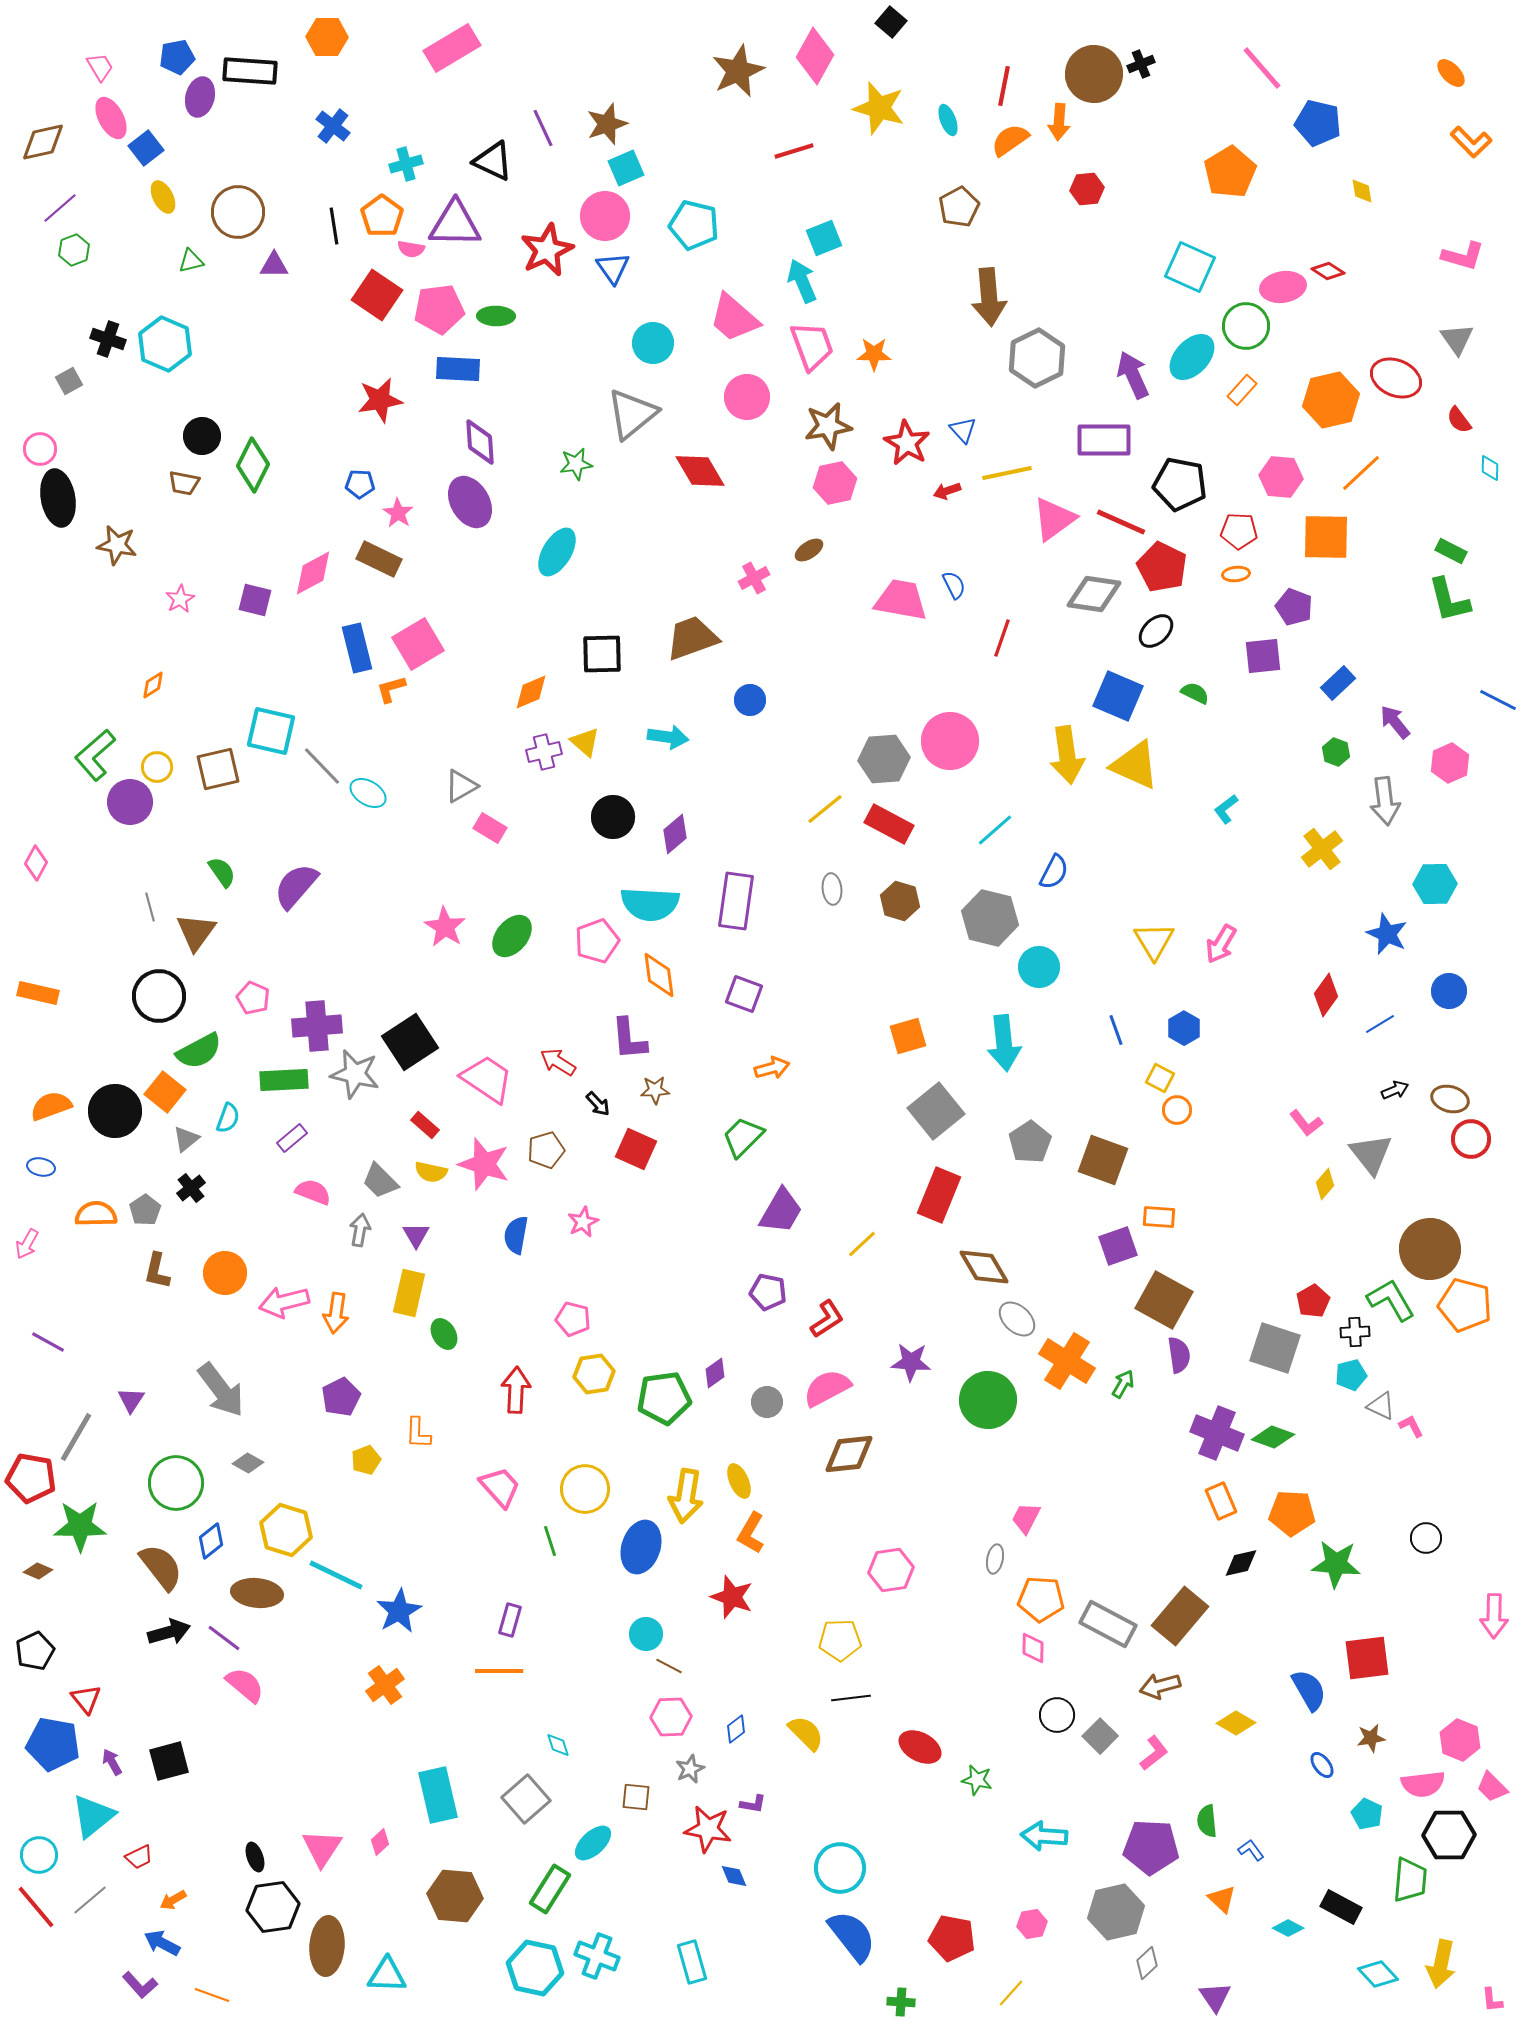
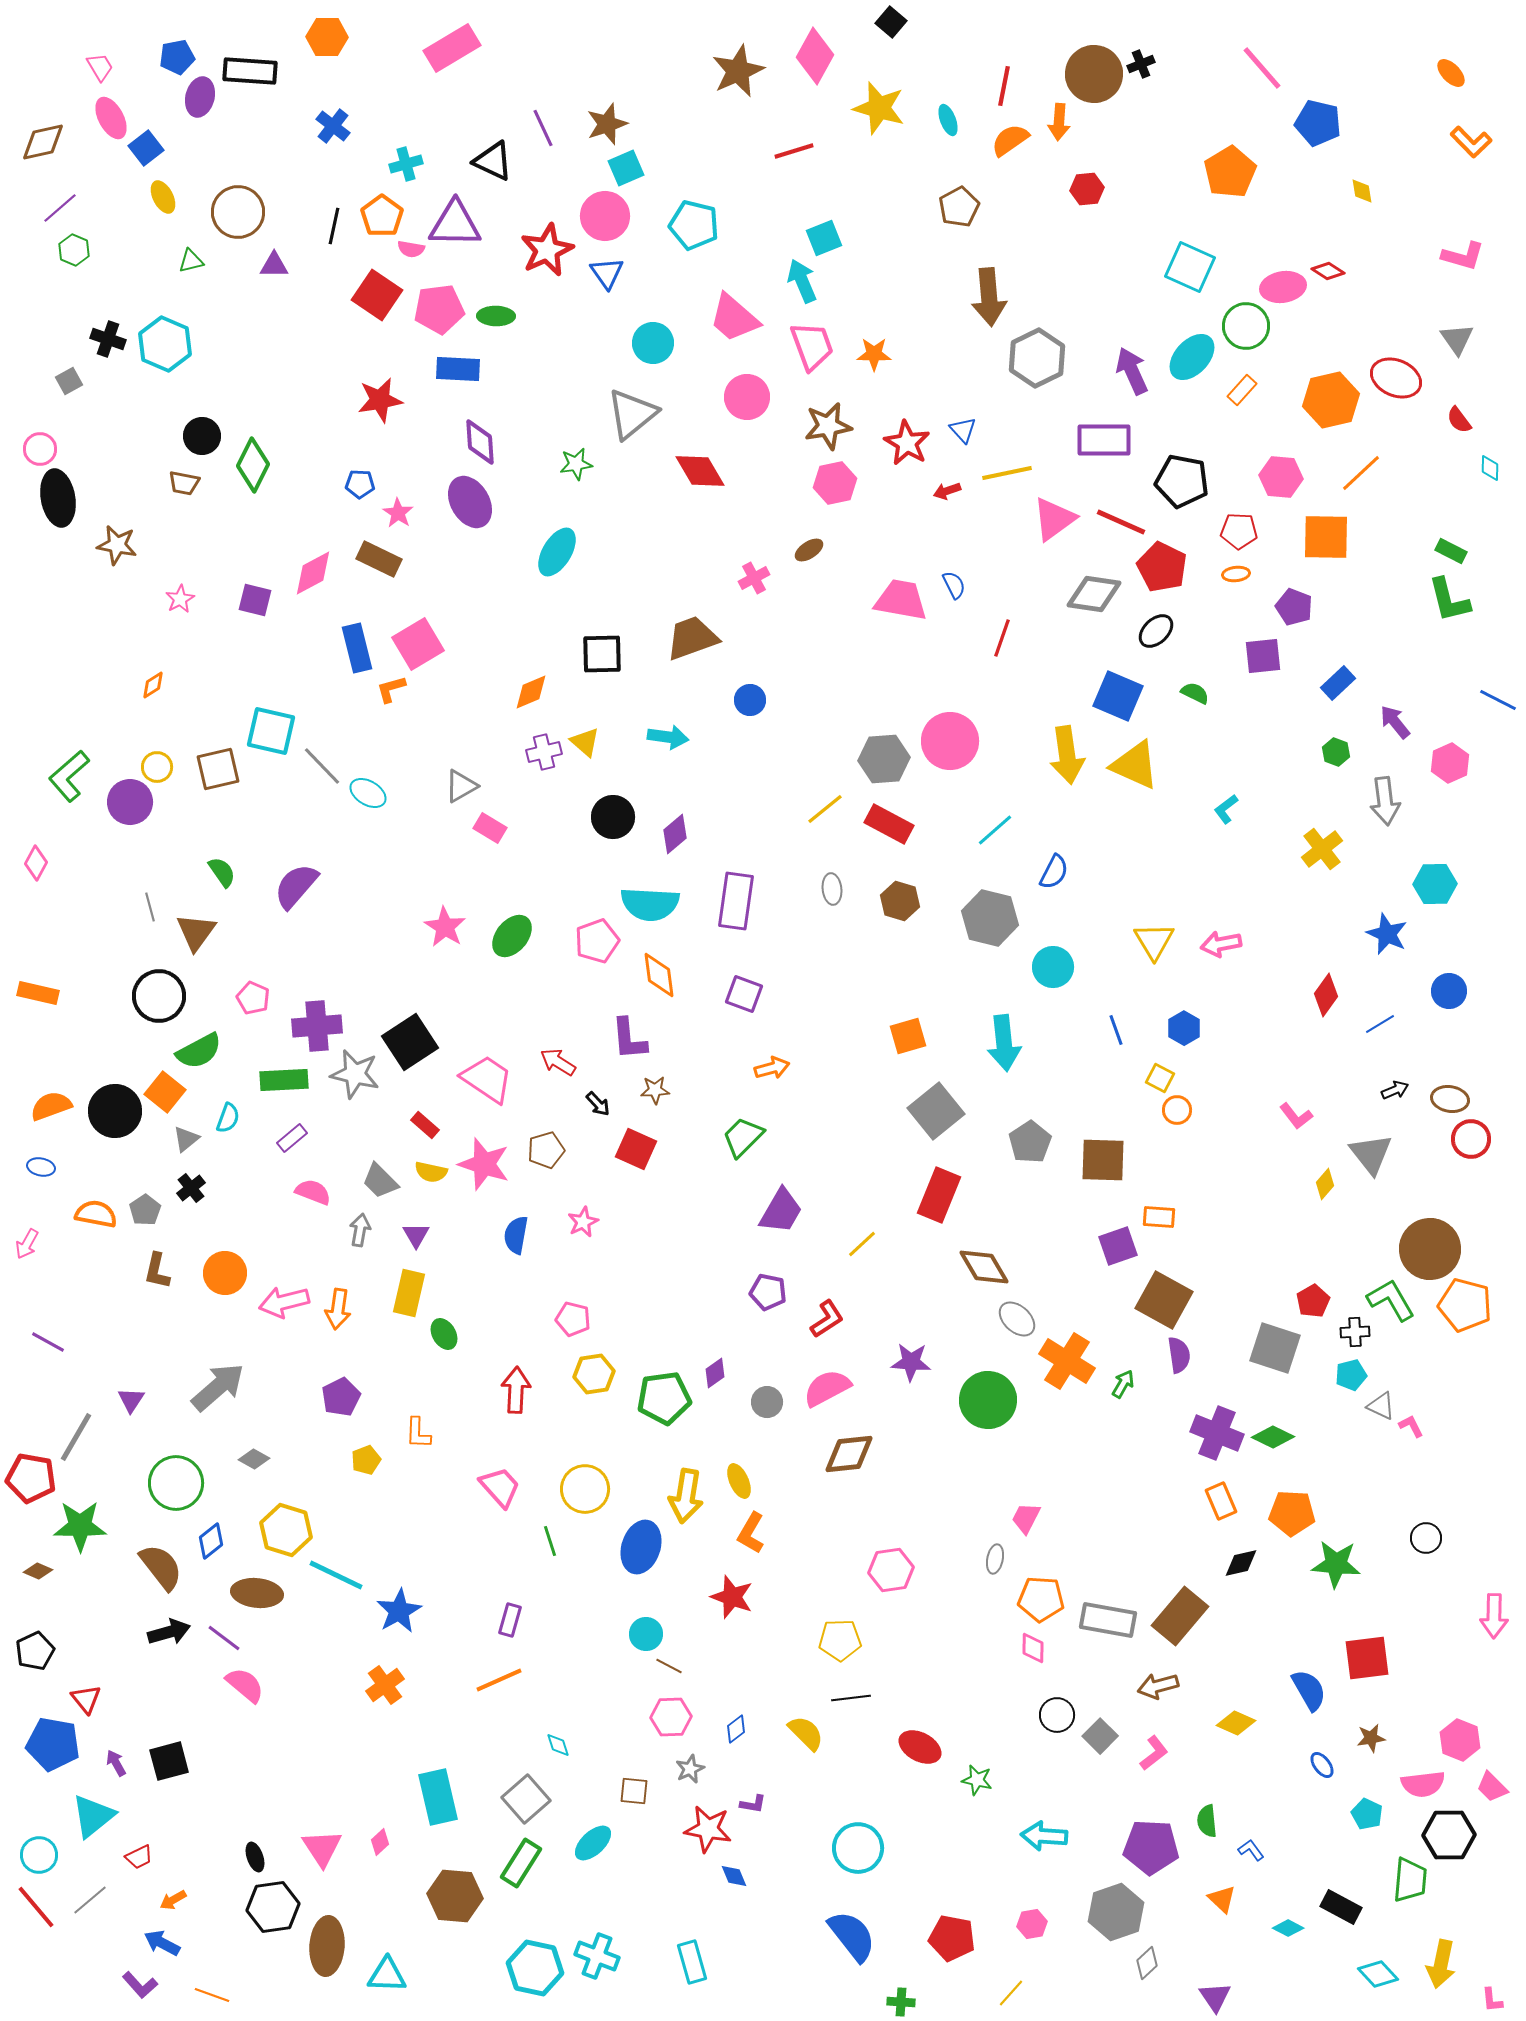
black line at (334, 226): rotated 21 degrees clockwise
green hexagon at (74, 250): rotated 16 degrees counterclockwise
blue triangle at (613, 268): moved 6 px left, 5 px down
purple arrow at (1133, 375): moved 1 px left, 4 px up
black pentagon at (1180, 484): moved 2 px right, 3 px up
green L-shape at (95, 755): moved 26 px left, 21 px down
pink arrow at (1221, 944): rotated 48 degrees clockwise
cyan circle at (1039, 967): moved 14 px right
brown ellipse at (1450, 1099): rotated 6 degrees counterclockwise
pink L-shape at (1306, 1123): moved 10 px left, 7 px up
brown square at (1103, 1160): rotated 18 degrees counterclockwise
orange semicircle at (96, 1214): rotated 12 degrees clockwise
orange arrow at (336, 1313): moved 2 px right, 4 px up
gray arrow at (221, 1390): moved 3 px left, 3 px up; rotated 94 degrees counterclockwise
green diamond at (1273, 1437): rotated 6 degrees clockwise
gray diamond at (248, 1463): moved 6 px right, 4 px up
gray rectangle at (1108, 1624): moved 4 px up; rotated 18 degrees counterclockwise
orange line at (499, 1671): moved 9 px down; rotated 24 degrees counterclockwise
brown arrow at (1160, 1686): moved 2 px left
yellow diamond at (1236, 1723): rotated 6 degrees counterclockwise
purple arrow at (112, 1762): moved 4 px right, 1 px down
cyan rectangle at (438, 1795): moved 2 px down
brown square at (636, 1797): moved 2 px left, 6 px up
pink triangle at (322, 1848): rotated 6 degrees counterclockwise
cyan circle at (840, 1868): moved 18 px right, 20 px up
green rectangle at (550, 1889): moved 29 px left, 26 px up
gray hexagon at (1116, 1912): rotated 6 degrees counterclockwise
